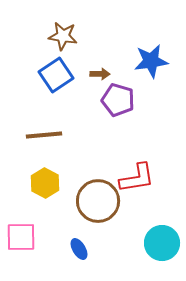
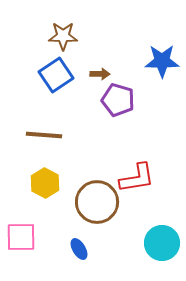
brown star: rotated 8 degrees counterclockwise
blue star: moved 11 px right; rotated 8 degrees clockwise
brown line: rotated 9 degrees clockwise
brown circle: moved 1 px left, 1 px down
